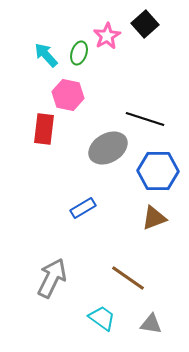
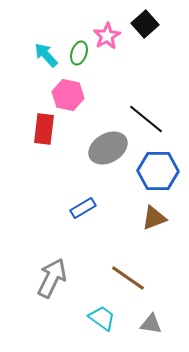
black line: moved 1 px right; rotated 21 degrees clockwise
